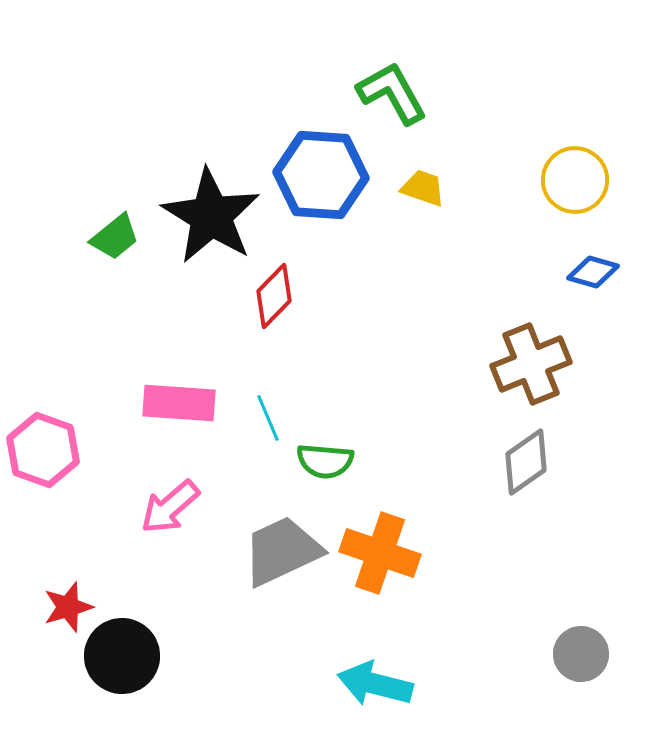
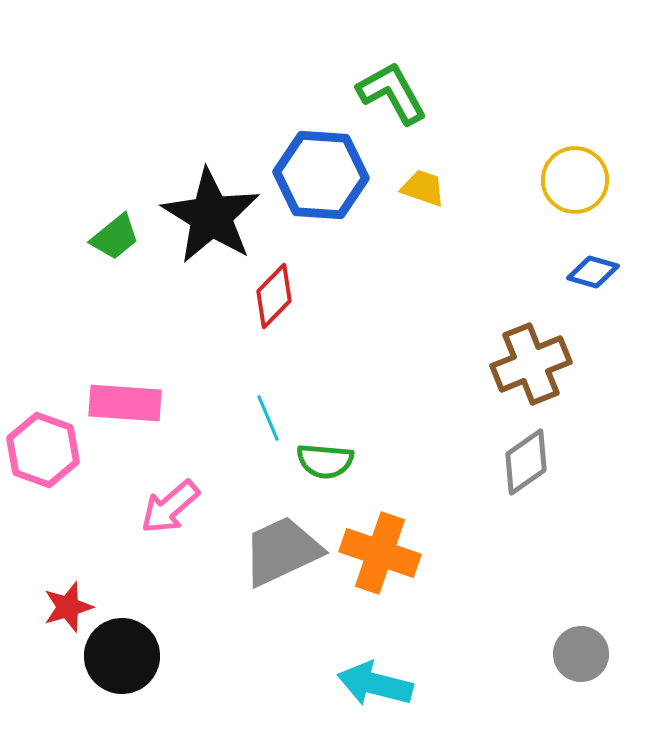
pink rectangle: moved 54 px left
